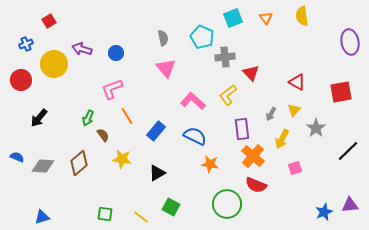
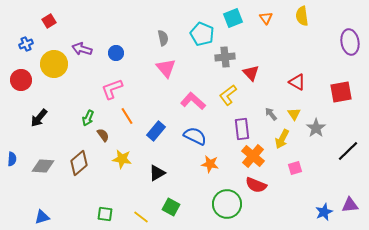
cyan pentagon at (202, 37): moved 3 px up
yellow triangle at (294, 110): moved 4 px down; rotated 16 degrees counterclockwise
gray arrow at (271, 114): rotated 112 degrees clockwise
blue semicircle at (17, 157): moved 5 px left, 2 px down; rotated 72 degrees clockwise
